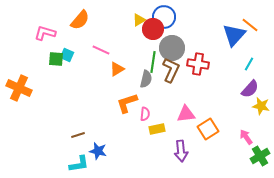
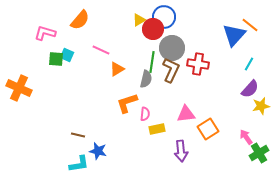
green line: moved 1 px left
yellow star: rotated 24 degrees counterclockwise
brown line: rotated 32 degrees clockwise
green cross: moved 1 px left, 3 px up
